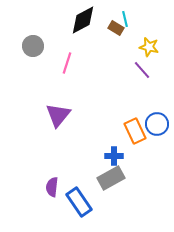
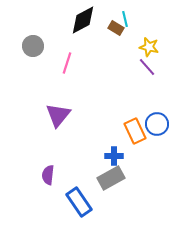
purple line: moved 5 px right, 3 px up
purple semicircle: moved 4 px left, 12 px up
